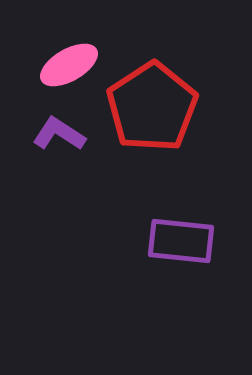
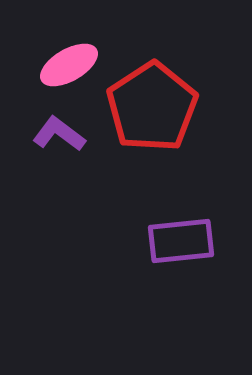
purple L-shape: rotated 4 degrees clockwise
purple rectangle: rotated 12 degrees counterclockwise
